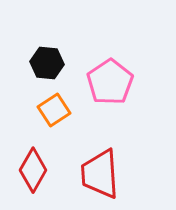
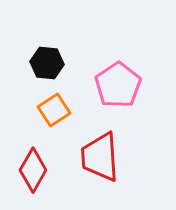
pink pentagon: moved 8 px right, 3 px down
red trapezoid: moved 17 px up
